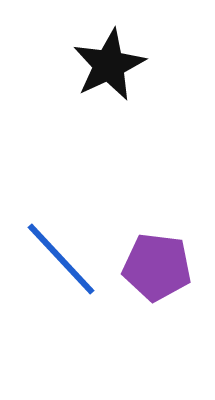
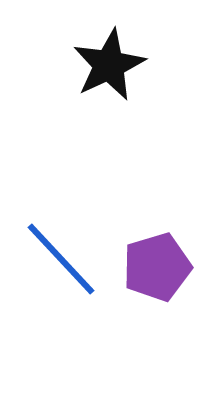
purple pentagon: rotated 24 degrees counterclockwise
